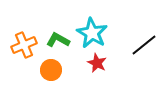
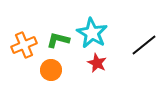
green L-shape: rotated 15 degrees counterclockwise
